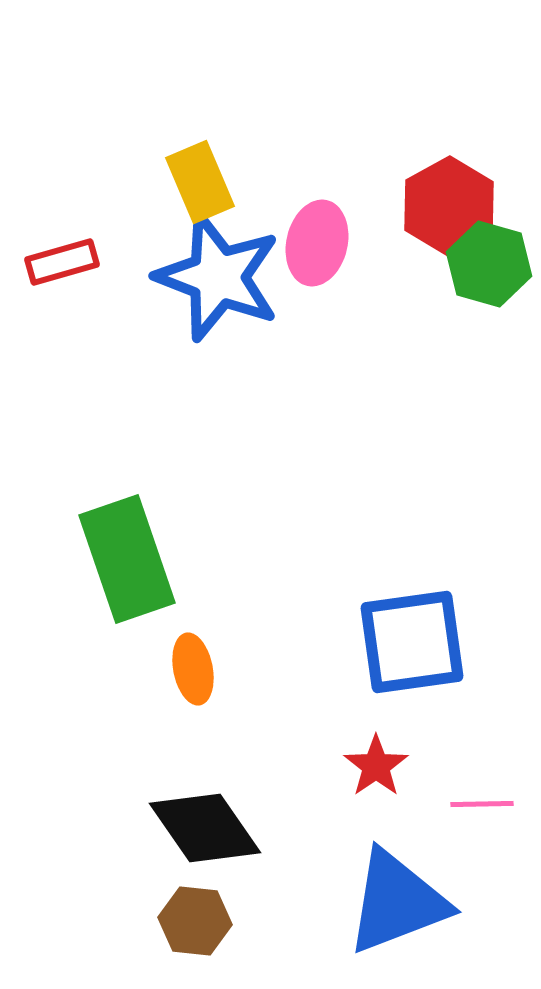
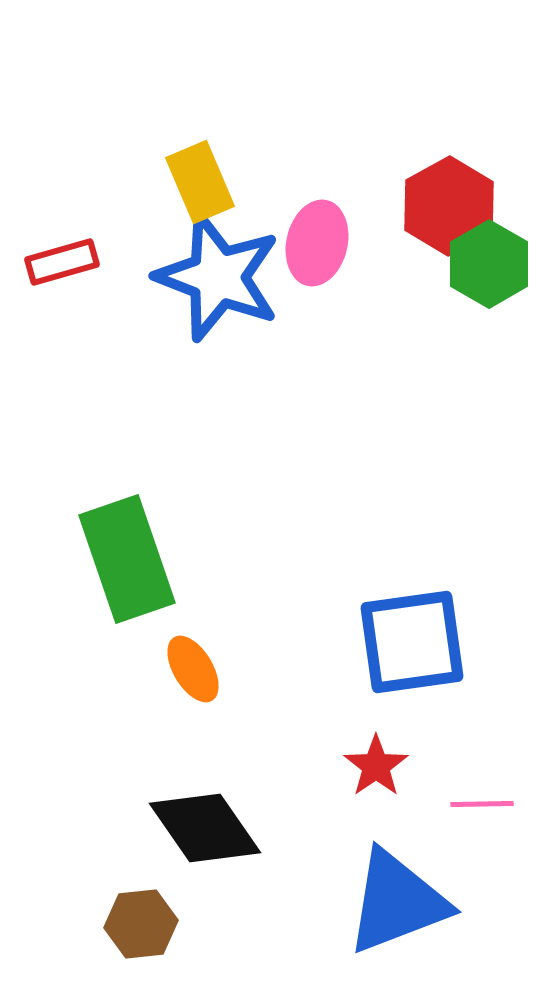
green hexagon: rotated 14 degrees clockwise
orange ellipse: rotated 20 degrees counterclockwise
brown hexagon: moved 54 px left, 3 px down; rotated 12 degrees counterclockwise
